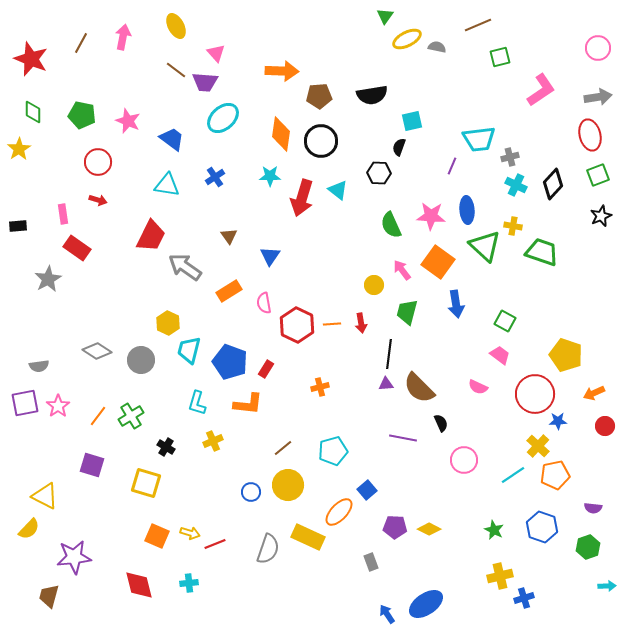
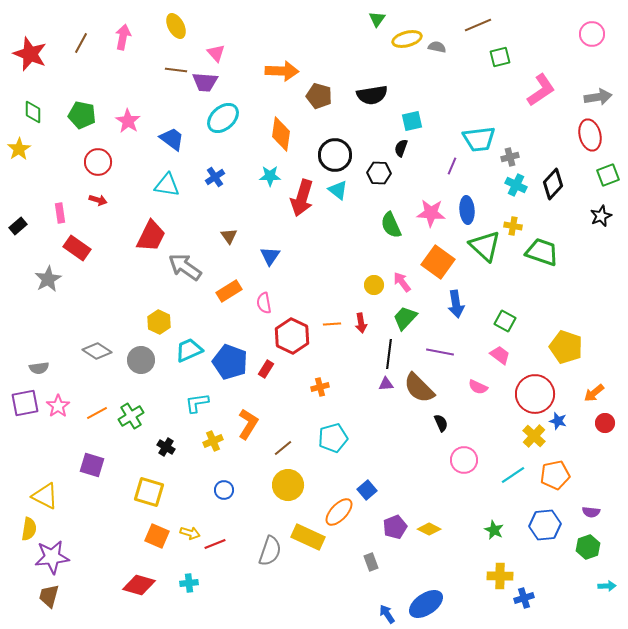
green triangle at (385, 16): moved 8 px left, 3 px down
yellow ellipse at (407, 39): rotated 12 degrees clockwise
pink circle at (598, 48): moved 6 px left, 14 px up
red star at (31, 59): moved 1 px left, 5 px up
brown line at (176, 70): rotated 30 degrees counterclockwise
brown pentagon at (319, 96): rotated 20 degrees clockwise
pink star at (128, 121): rotated 10 degrees clockwise
black circle at (321, 141): moved 14 px right, 14 px down
black semicircle at (399, 147): moved 2 px right, 1 px down
green square at (598, 175): moved 10 px right
pink rectangle at (63, 214): moved 3 px left, 1 px up
pink star at (431, 216): moved 3 px up
black rectangle at (18, 226): rotated 36 degrees counterclockwise
pink arrow at (402, 270): moved 12 px down
green trapezoid at (407, 312): moved 2 px left, 6 px down; rotated 28 degrees clockwise
yellow hexagon at (168, 323): moved 9 px left, 1 px up
red hexagon at (297, 325): moved 5 px left, 11 px down
cyan trapezoid at (189, 350): rotated 52 degrees clockwise
yellow pentagon at (566, 355): moved 8 px up
gray semicircle at (39, 366): moved 2 px down
orange arrow at (594, 393): rotated 15 degrees counterclockwise
cyan L-shape at (197, 403): rotated 65 degrees clockwise
orange L-shape at (248, 404): moved 20 px down; rotated 64 degrees counterclockwise
orange line at (98, 416): moved 1 px left, 3 px up; rotated 25 degrees clockwise
blue star at (558, 421): rotated 18 degrees clockwise
red circle at (605, 426): moved 3 px up
purple line at (403, 438): moved 37 px right, 86 px up
yellow cross at (538, 446): moved 4 px left, 10 px up
cyan pentagon at (333, 451): moved 13 px up
yellow square at (146, 483): moved 3 px right, 9 px down
blue circle at (251, 492): moved 27 px left, 2 px up
purple semicircle at (593, 508): moved 2 px left, 4 px down
purple pentagon at (395, 527): rotated 25 degrees counterclockwise
blue hexagon at (542, 527): moved 3 px right, 2 px up; rotated 24 degrees counterclockwise
yellow semicircle at (29, 529): rotated 35 degrees counterclockwise
gray semicircle at (268, 549): moved 2 px right, 2 px down
purple star at (74, 557): moved 22 px left
yellow cross at (500, 576): rotated 15 degrees clockwise
red diamond at (139, 585): rotated 60 degrees counterclockwise
